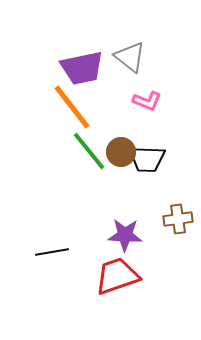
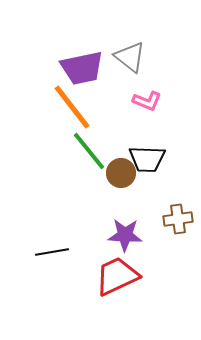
brown circle: moved 21 px down
red trapezoid: rotated 6 degrees counterclockwise
